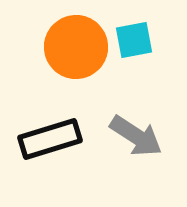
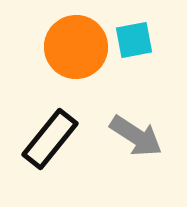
black rectangle: rotated 34 degrees counterclockwise
